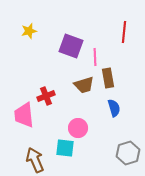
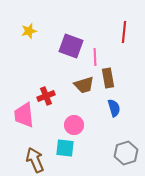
pink circle: moved 4 px left, 3 px up
gray hexagon: moved 2 px left
